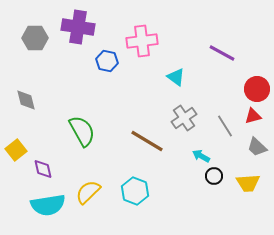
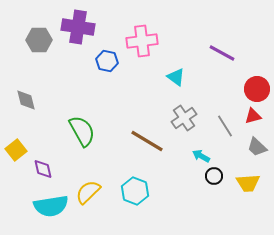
gray hexagon: moved 4 px right, 2 px down
cyan semicircle: moved 3 px right, 1 px down
